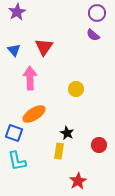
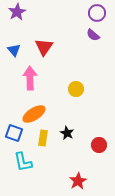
yellow rectangle: moved 16 px left, 13 px up
cyan L-shape: moved 6 px right, 1 px down
